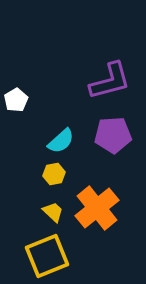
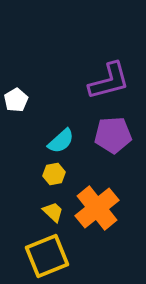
purple L-shape: moved 1 px left
